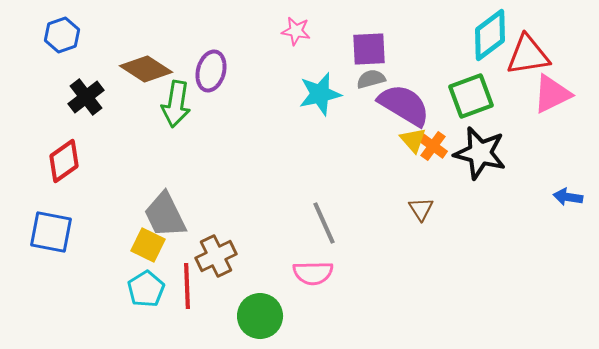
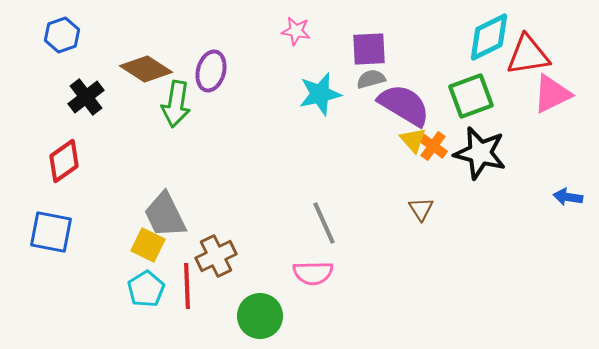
cyan diamond: moved 1 px left, 2 px down; rotated 10 degrees clockwise
